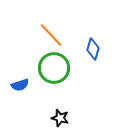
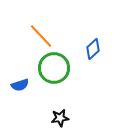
orange line: moved 10 px left, 1 px down
blue diamond: rotated 30 degrees clockwise
black star: rotated 24 degrees counterclockwise
